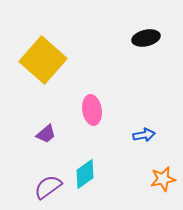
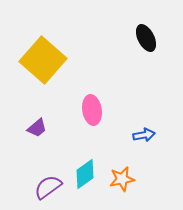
black ellipse: rotated 76 degrees clockwise
purple trapezoid: moved 9 px left, 6 px up
orange star: moved 41 px left
